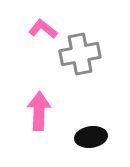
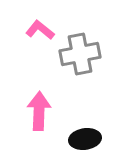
pink L-shape: moved 3 px left, 1 px down
black ellipse: moved 6 px left, 2 px down
